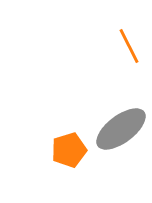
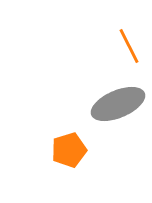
gray ellipse: moved 3 px left, 25 px up; rotated 14 degrees clockwise
